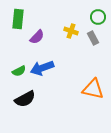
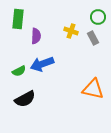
purple semicircle: moved 1 px left, 1 px up; rotated 42 degrees counterclockwise
blue arrow: moved 4 px up
